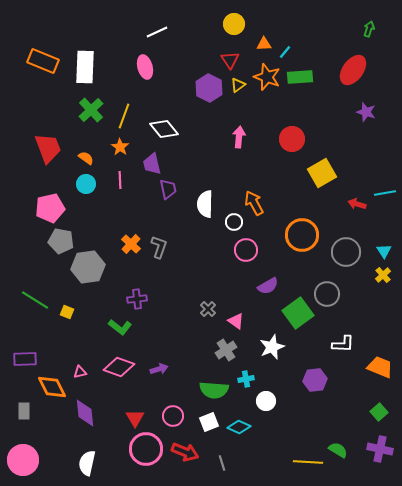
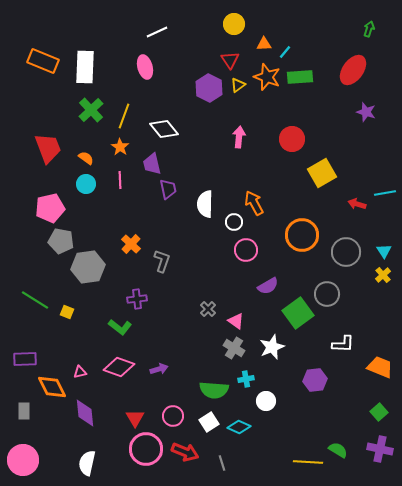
gray L-shape at (159, 247): moved 3 px right, 14 px down
gray cross at (226, 350): moved 8 px right, 2 px up; rotated 25 degrees counterclockwise
white square at (209, 422): rotated 12 degrees counterclockwise
